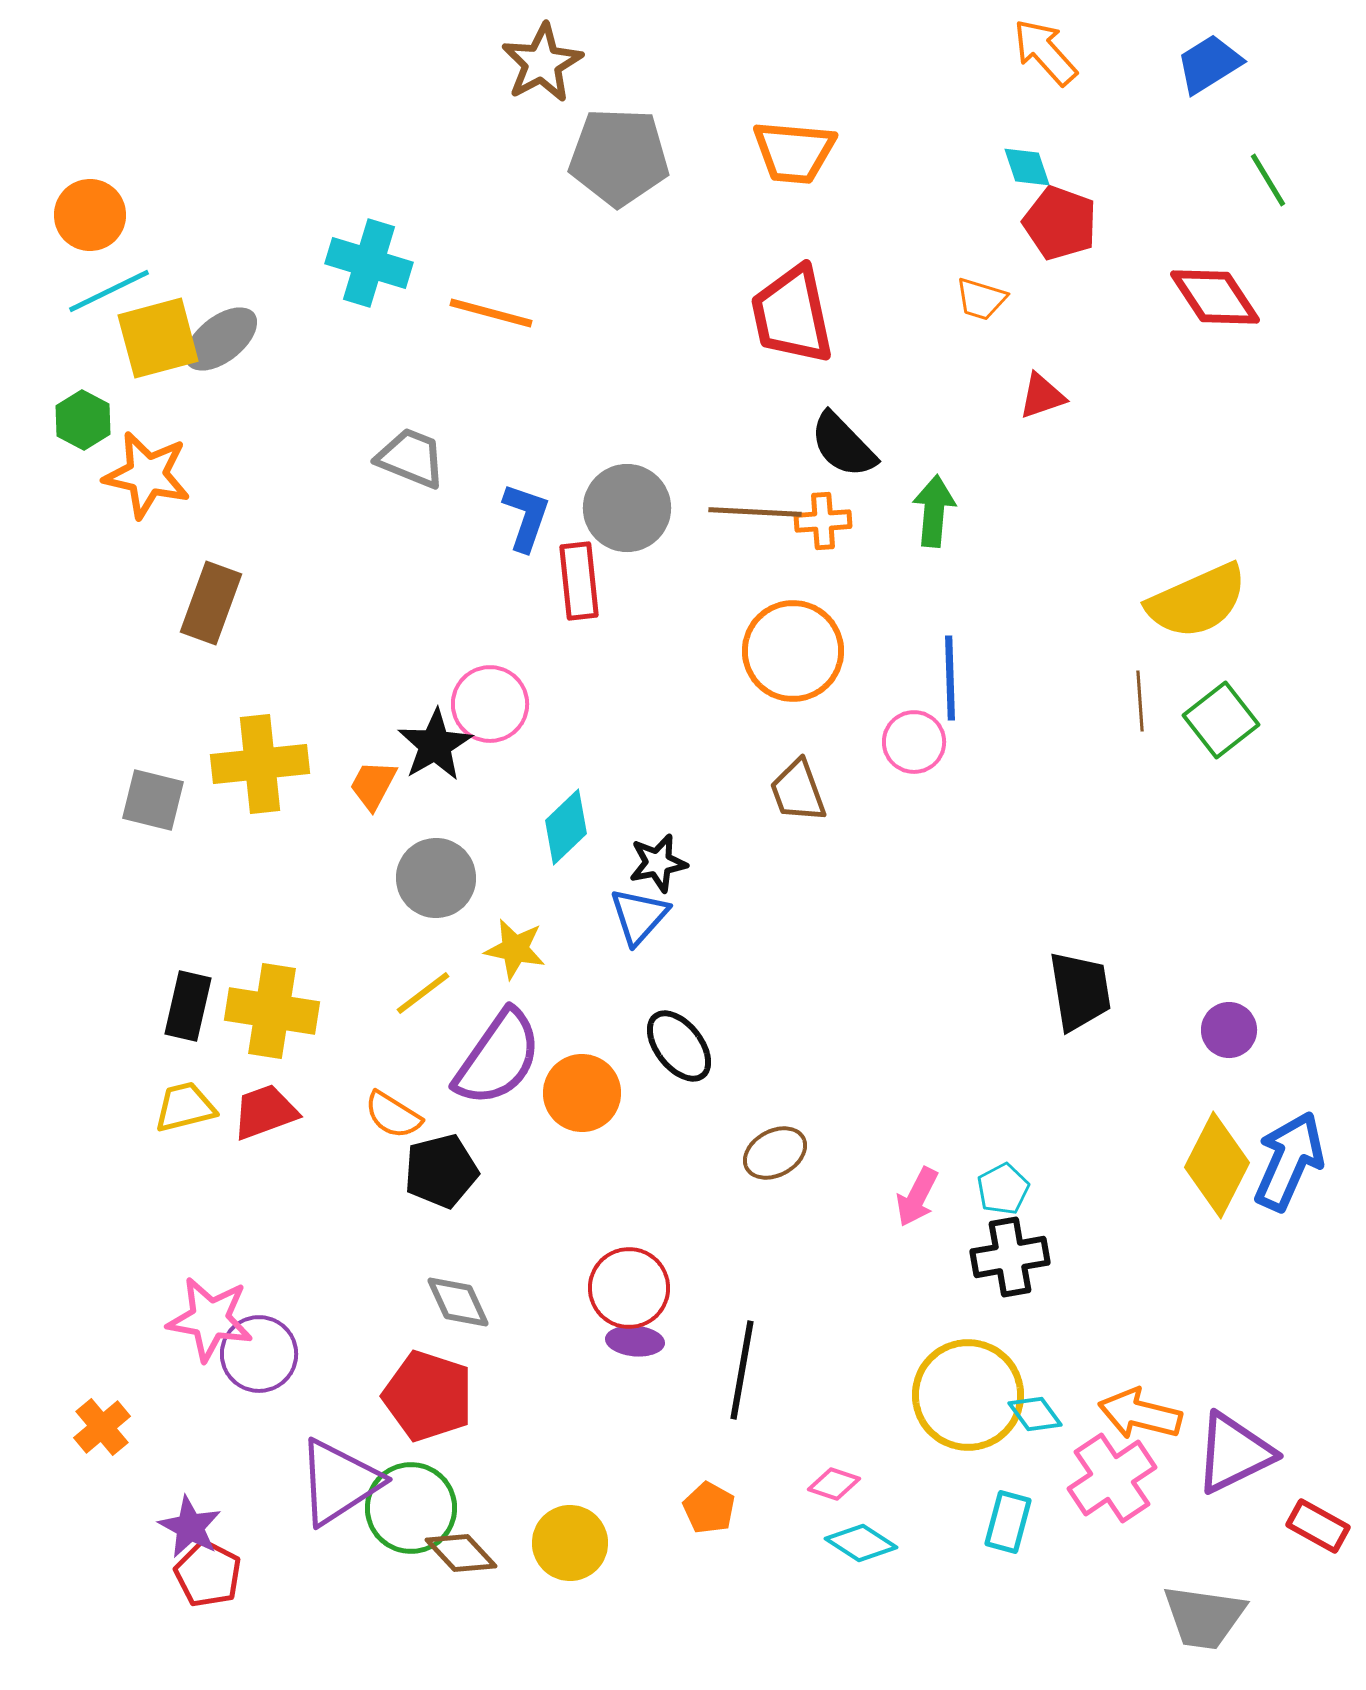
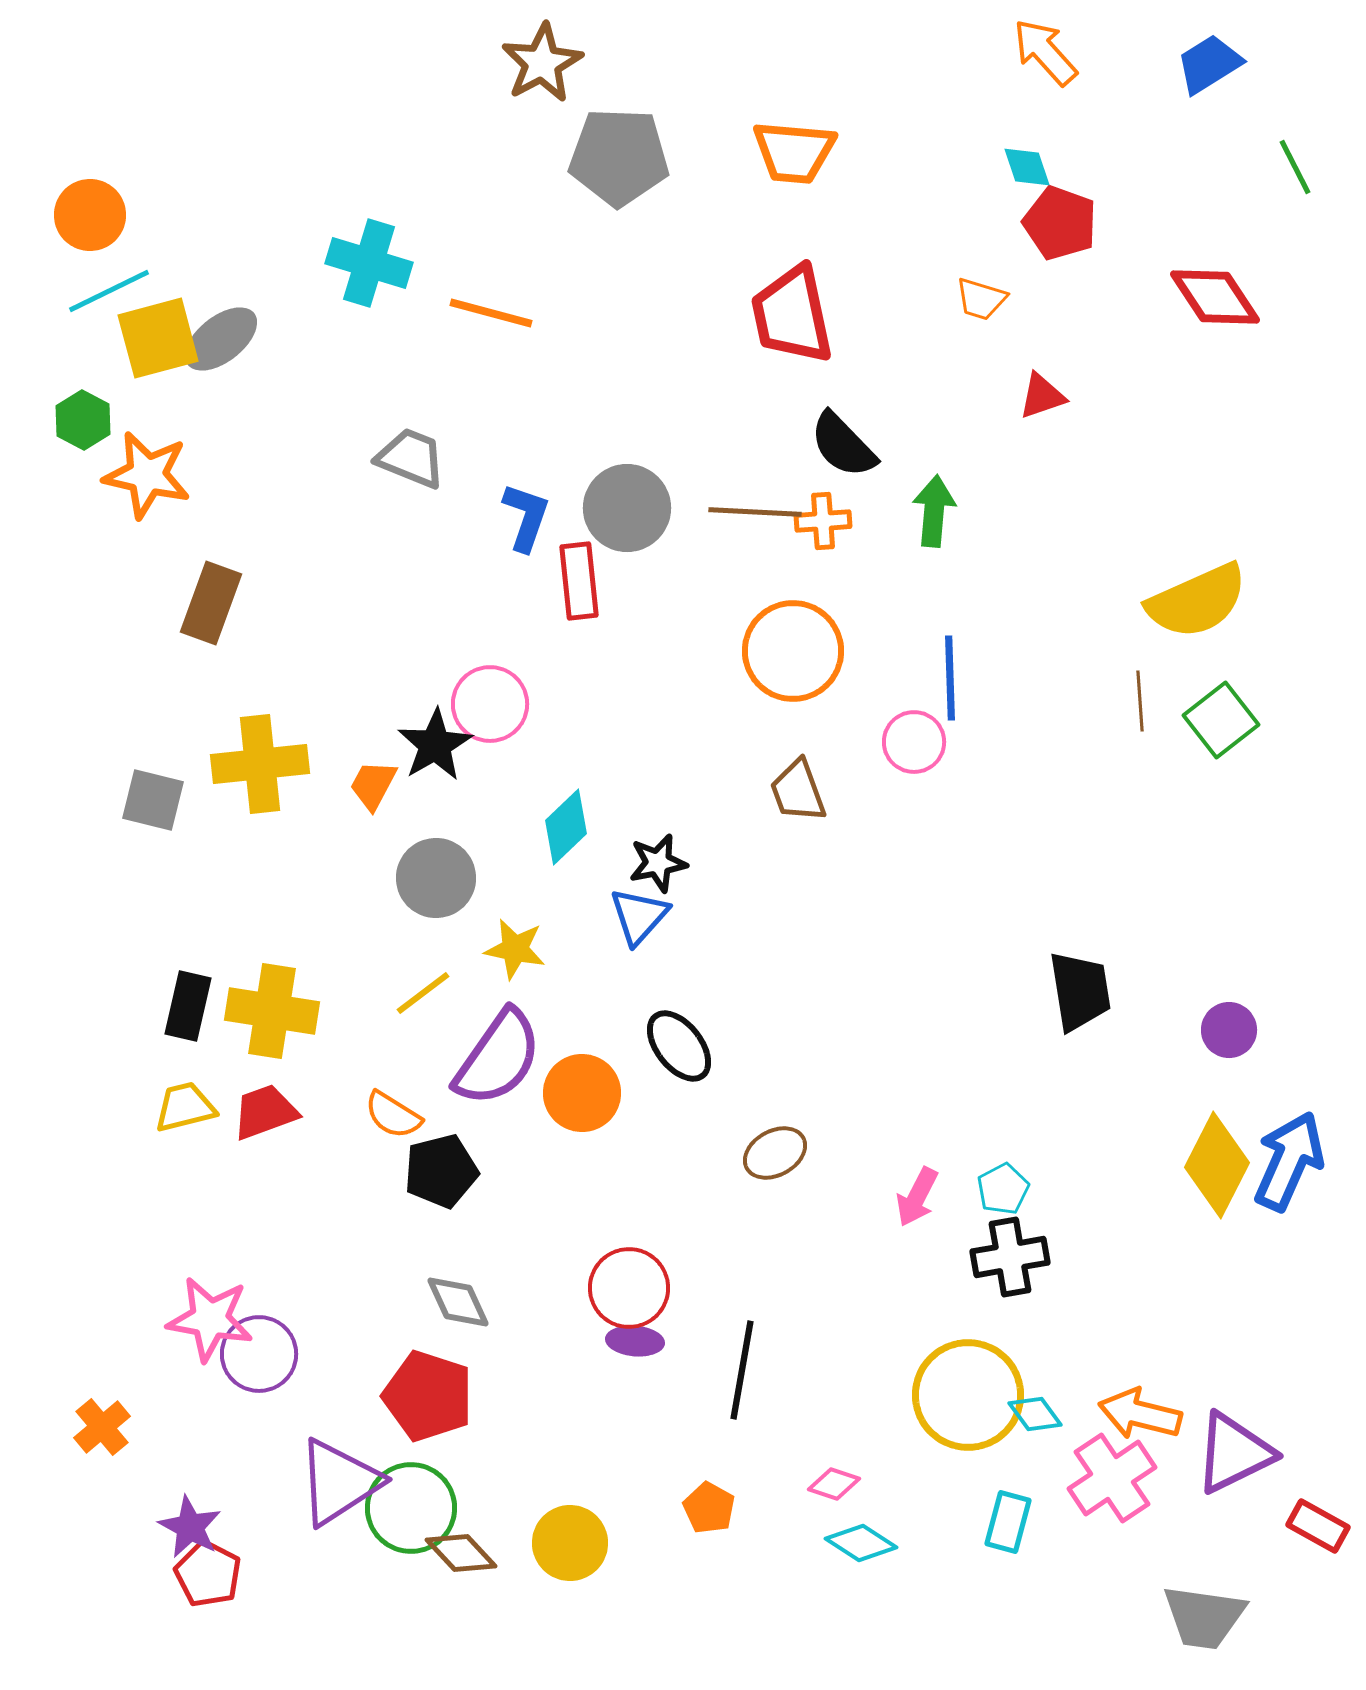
green line at (1268, 180): moved 27 px right, 13 px up; rotated 4 degrees clockwise
